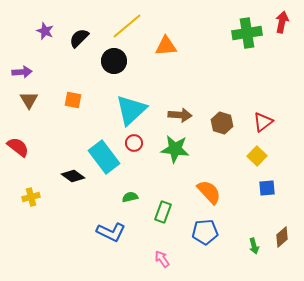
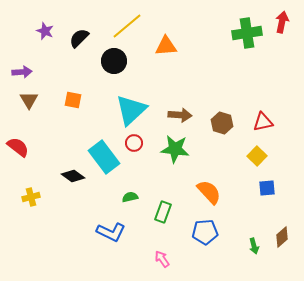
red triangle: rotated 25 degrees clockwise
